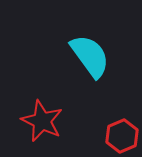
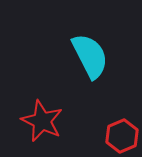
cyan semicircle: rotated 9 degrees clockwise
